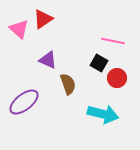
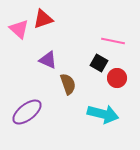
red triangle: rotated 15 degrees clockwise
purple ellipse: moved 3 px right, 10 px down
